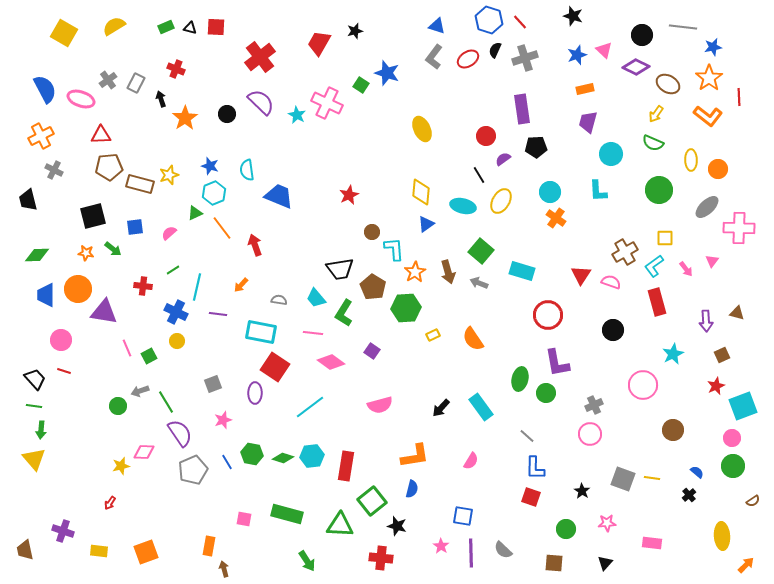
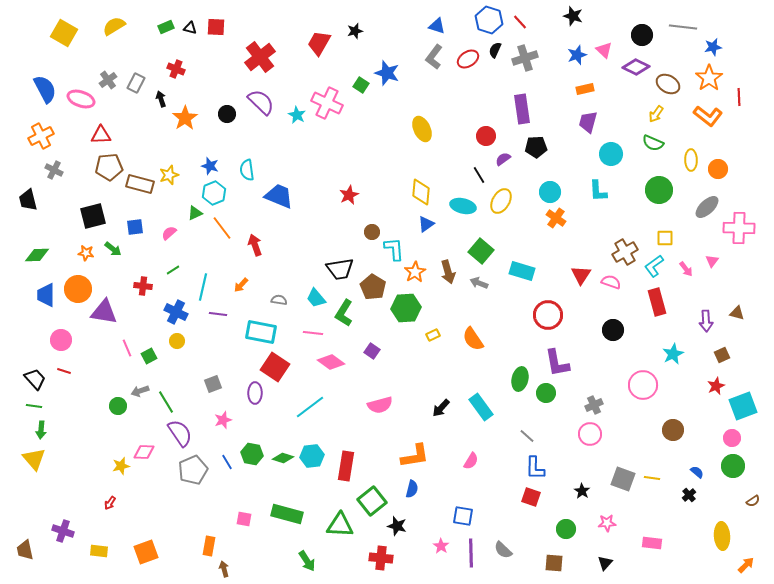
cyan line at (197, 287): moved 6 px right
